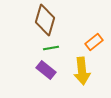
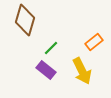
brown diamond: moved 20 px left
green line: rotated 35 degrees counterclockwise
yellow arrow: rotated 20 degrees counterclockwise
